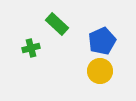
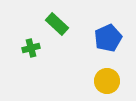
blue pentagon: moved 6 px right, 3 px up
yellow circle: moved 7 px right, 10 px down
